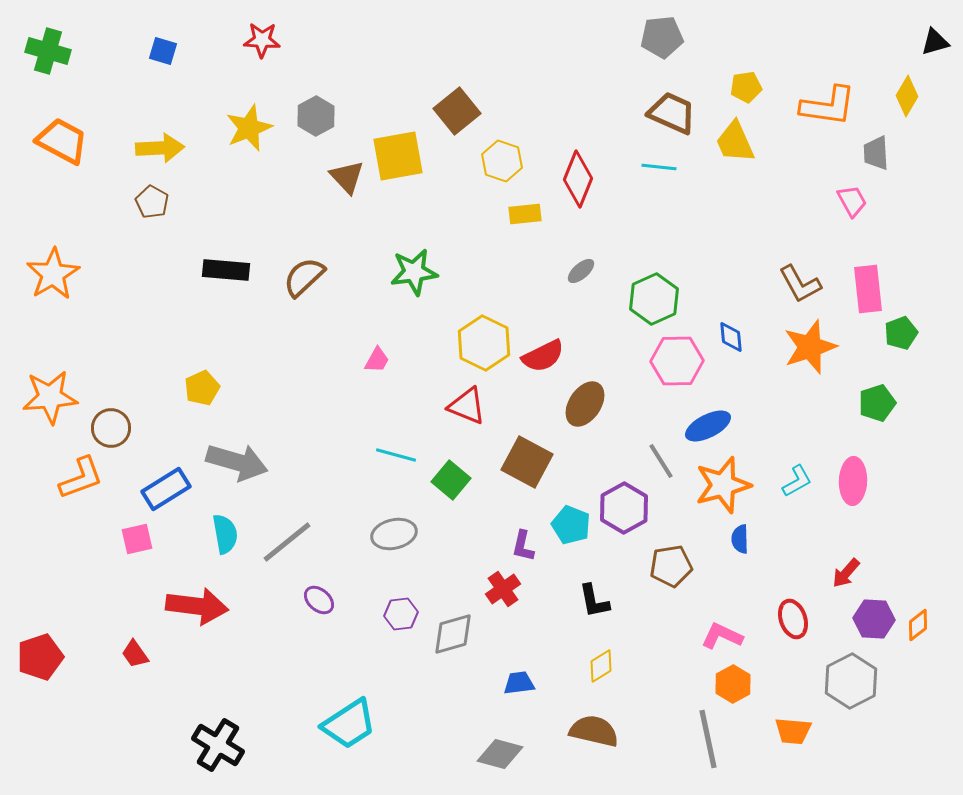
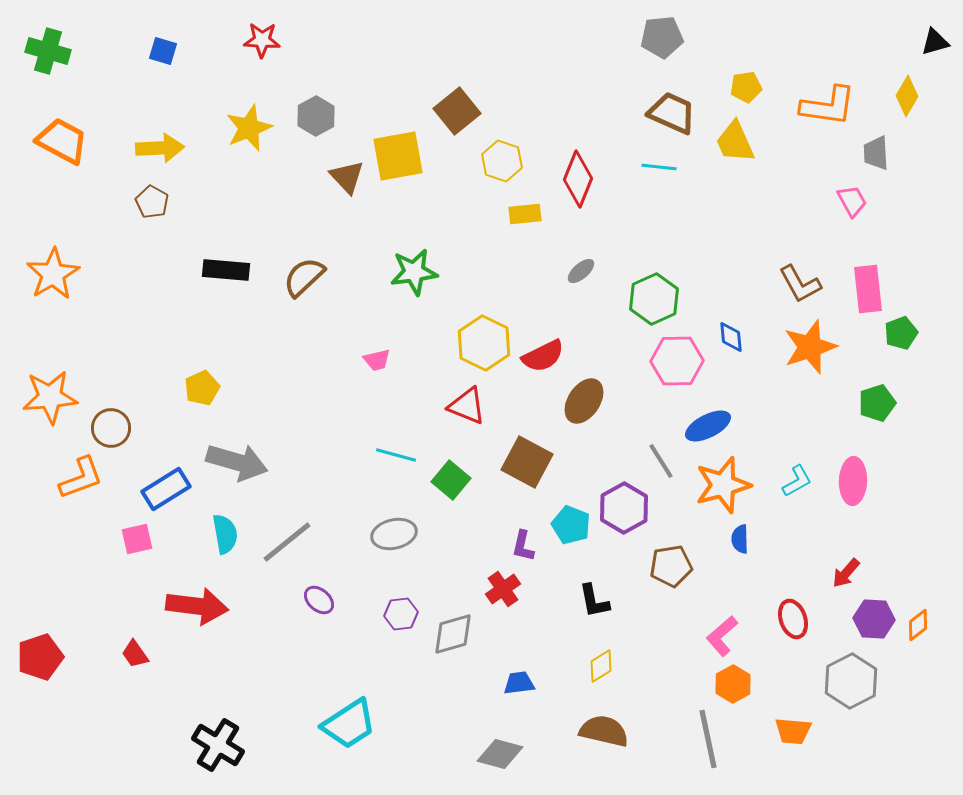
pink trapezoid at (377, 360): rotated 48 degrees clockwise
brown ellipse at (585, 404): moved 1 px left, 3 px up
pink L-shape at (722, 636): rotated 66 degrees counterclockwise
brown semicircle at (594, 731): moved 10 px right
